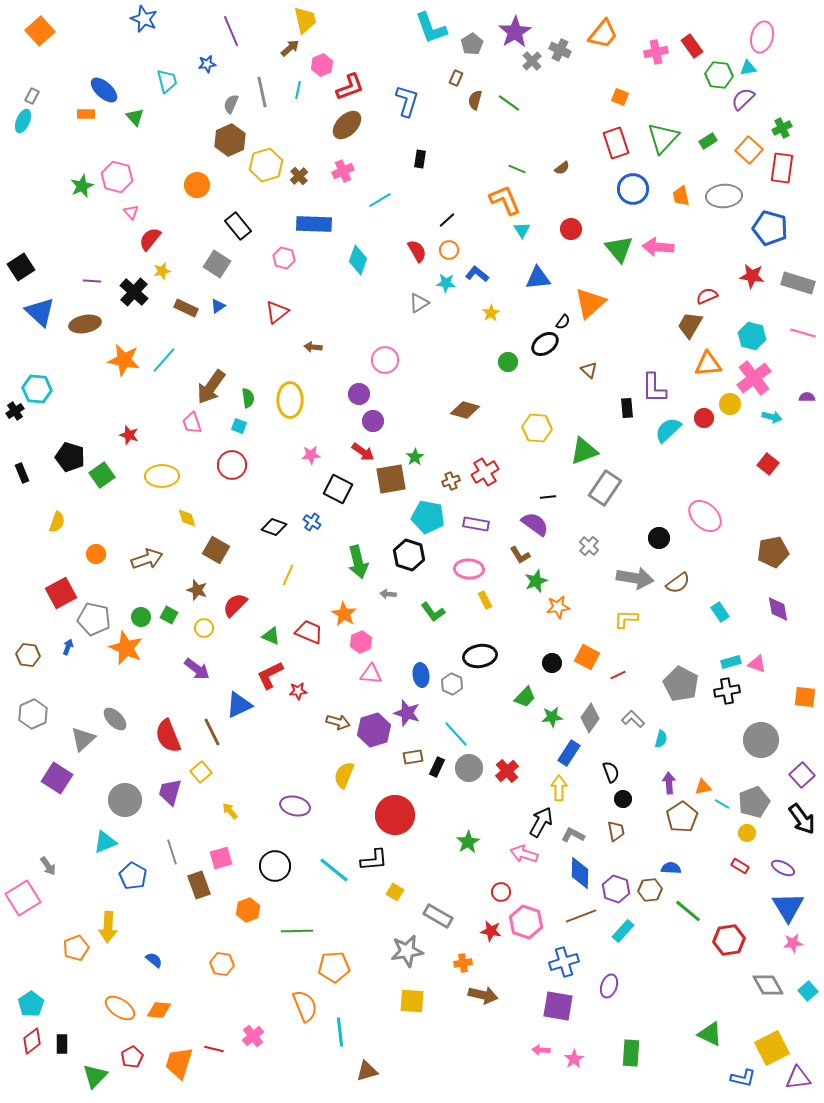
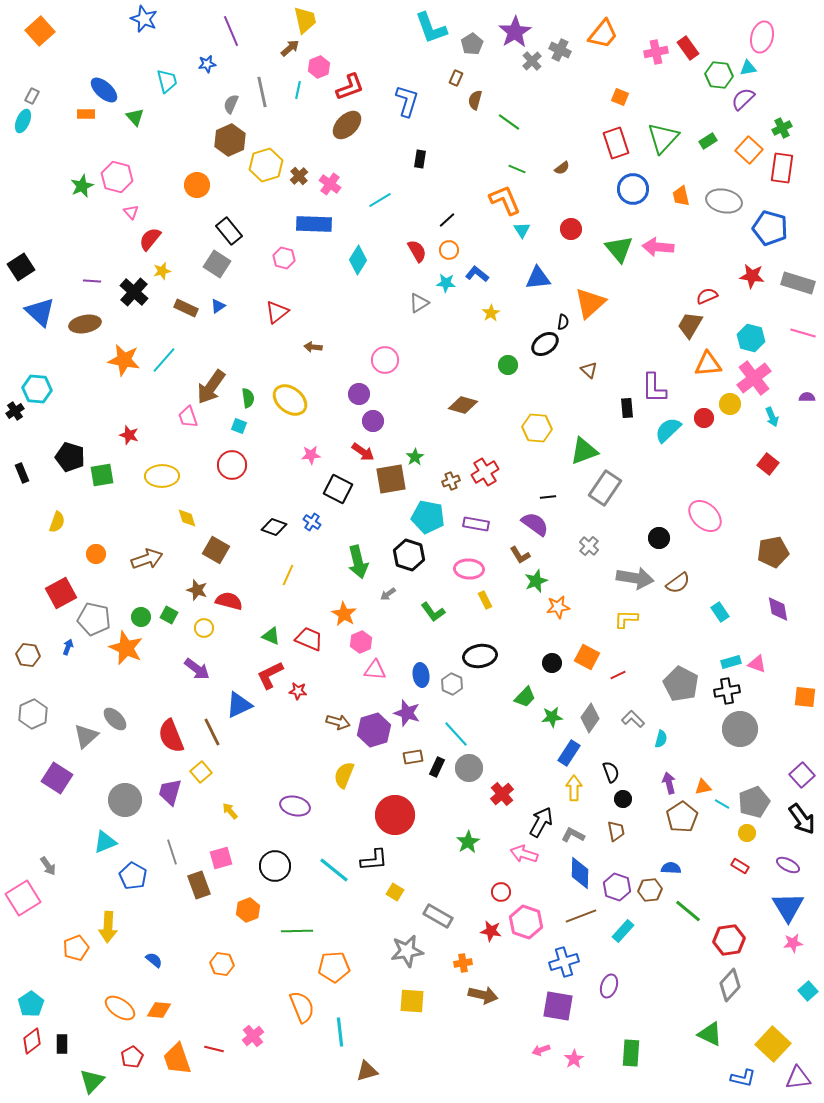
red rectangle at (692, 46): moved 4 px left, 2 px down
pink hexagon at (322, 65): moved 3 px left, 2 px down
green line at (509, 103): moved 19 px down
pink cross at (343, 171): moved 13 px left, 13 px down; rotated 30 degrees counterclockwise
gray ellipse at (724, 196): moved 5 px down; rotated 16 degrees clockwise
black rectangle at (238, 226): moved 9 px left, 5 px down
cyan diamond at (358, 260): rotated 12 degrees clockwise
black semicircle at (563, 322): rotated 28 degrees counterclockwise
cyan hexagon at (752, 336): moved 1 px left, 2 px down
green circle at (508, 362): moved 3 px down
yellow ellipse at (290, 400): rotated 52 degrees counterclockwise
brown diamond at (465, 410): moved 2 px left, 5 px up
cyan arrow at (772, 417): rotated 54 degrees clockwise
pink trapezoid at (192, 423): moved 4 px left, 6 px up
green square at (102, 475): rotated 25 degrees clockwise
gray arrow at (388, 594): rotated 42 degrees counterclockwise
red semicircle at (235, 605): moved 6 px left, 4 px up; rotated 60 degrees clockwise
red trapezoid at (309, 632): moved 7 px down
pink triangle at (371, 674): moved 4 px right, 4 px up
red star at (298, 691): rotated 12 degrees clockwise
red semicircle at (168, 736): moved 3 px right
gray triangle at (83, 739): moved 3 px right, 3 px up
gray circle at (761, 740): moved 21 px left, 11 px up
red cross at (507, 771): moved 5 px left, 23 px down
purple arrow at (669, 783): rotated 10 degrees counterclockwise
yellow arrow at (559, 788): moved 15 px right
purple ellipse at (783, 868): moved 5 px right, 3 px up
purple hexagon at (616, 889): moved 1 px right, 2 px up
gray diamond at (768, 985): moved 38 px left; rotated 72 degrees clockwise
orange semicircle at (305, 1006): moved 3 px left, 1 px down
yellow square at (772, 1048): moved 1 px right, 4 px up; rotated 20 degrees counterclockwise
pink arrow at (541, 1050): rotated 24 degrees counterclockwise
orange trapezoid at (179, 1063): moved 2 px left, 4 px up; rotated 36 degrees counterclockwise
green triangle at (95, 1076): moved 3 px left, 5 px down
